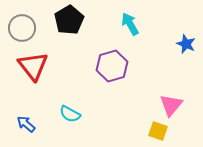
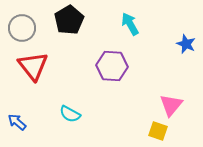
purple hexagon: rotated 20 degrees clockwise
blue arrow: moved 9 px left, 2 px up
